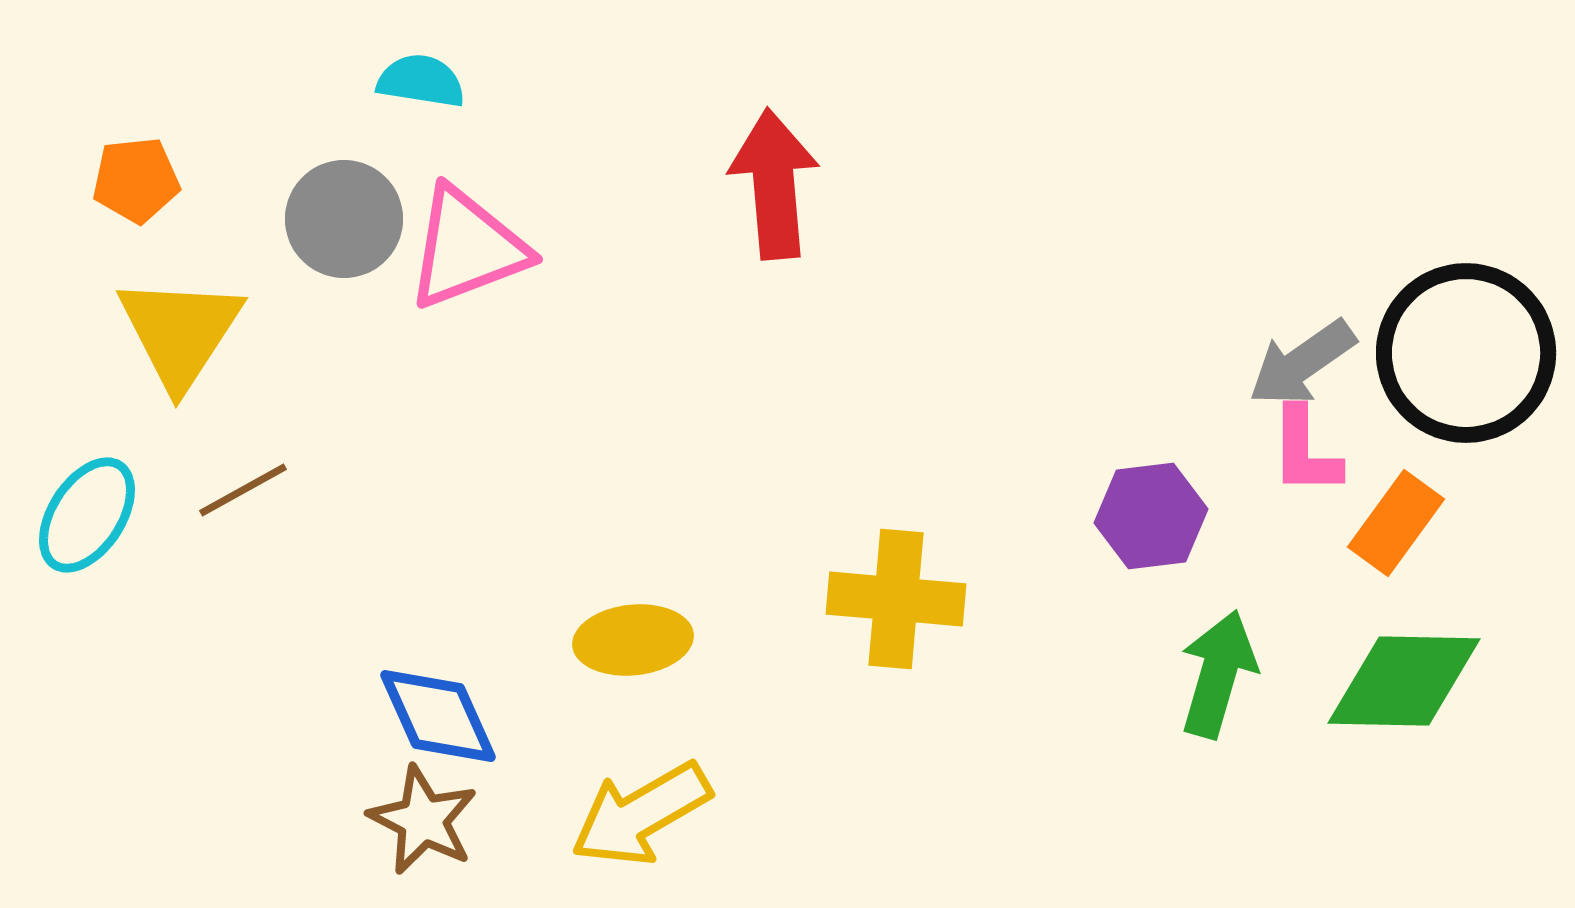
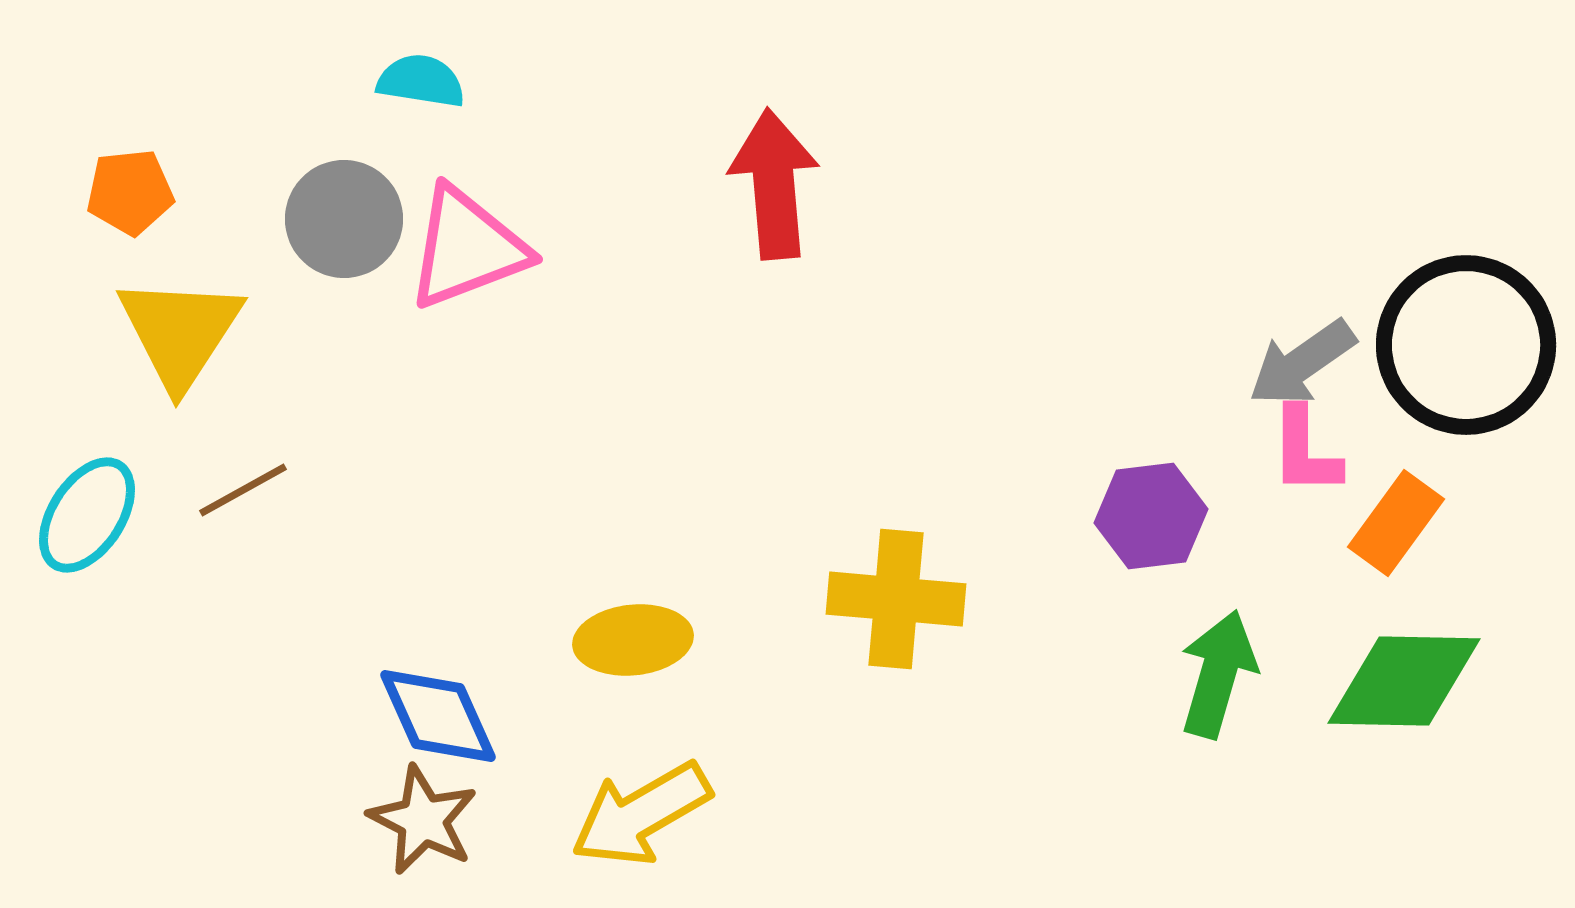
orange pentagon: moved 6 px left, 12 px down
black circle: moved 8 px up
